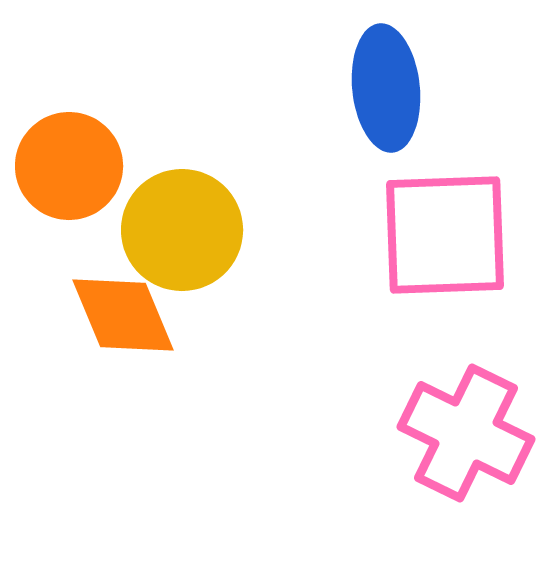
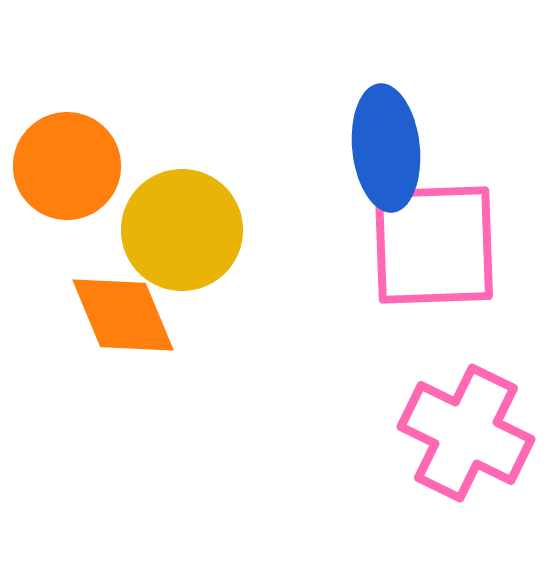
blue ellipse: moved 60 px down
orange circle: moved 2 px left
pink square: moved 11 px left, 10 px down
